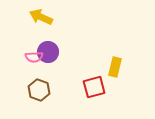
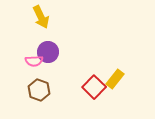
yellow arrow: rotated 140 degrees counterclockwise
pink semicircle: moved 4 px down
yellow rectangle: moved 12 px down; rotated 24 degrees clockwise
red square: rotated 30 degrees counterclockwise
